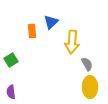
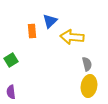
blue triangle: moved 1 px left, 1 px up
yellow arrow: moved 5 px up; rotated 90 degrees clockwise
gray semicircle: rotated 16 degrees clockwise
yellow ellipse: moved 1 px left, 1 px up; rotated 10 degrees clockwise
